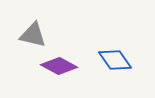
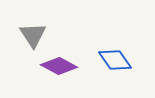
gray triangle: rotated 44 degrees clockwise
